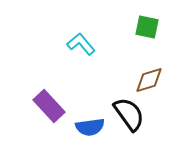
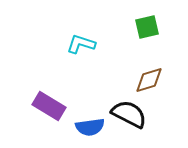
green square: rotated 25 degrees counterclockwise
cyan L-shape: rotated 32 degrees counterclockwise
purple rectangle: rotated 16 degrees counterclockwise
black semicircle: rotated 27 degrees counterclockwise
